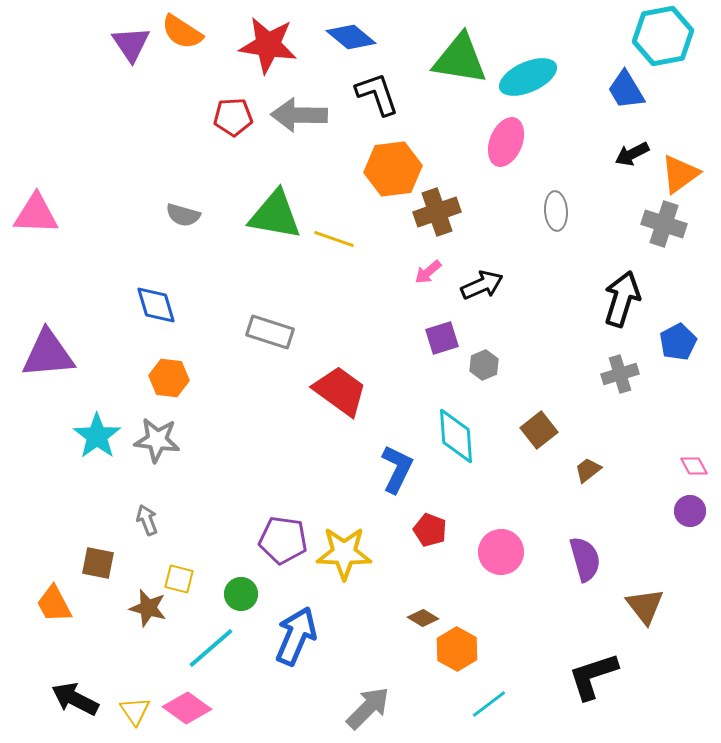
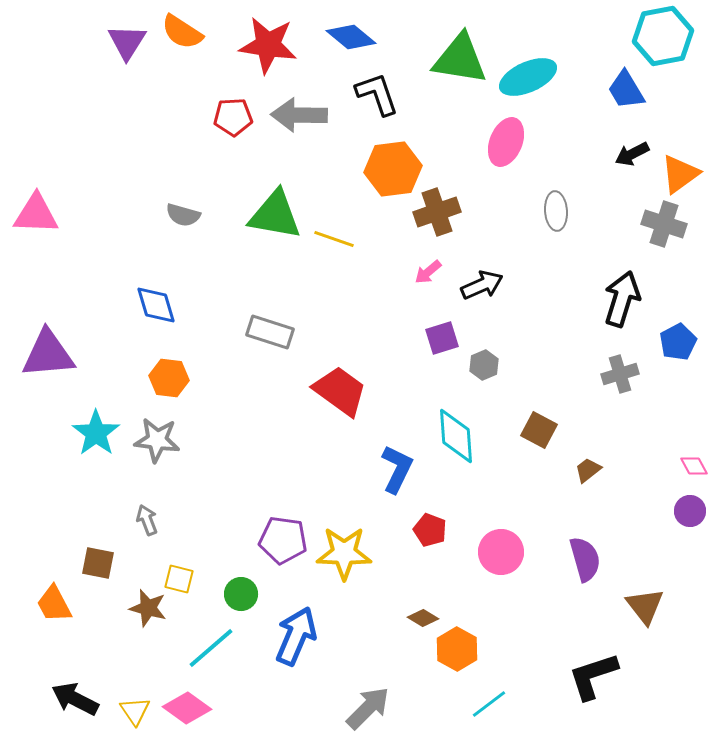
purple triangle at (131, 44): moved 4 px left, 2 px up; rotated 6 degrees clockwise
brown square at (539, 430): rotated 24 degrees counterclockwise
cyan star at (97, 436): moved 1 px left, 3 px up
